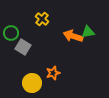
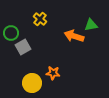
yellow cross: moved 2 px left
green triangle: moved 3 px right, 7 px up
orange arrow: moved 1 px right
gray square: rotated 28 degrees clockwise
orange star: rotated 24 degrees clockwise
